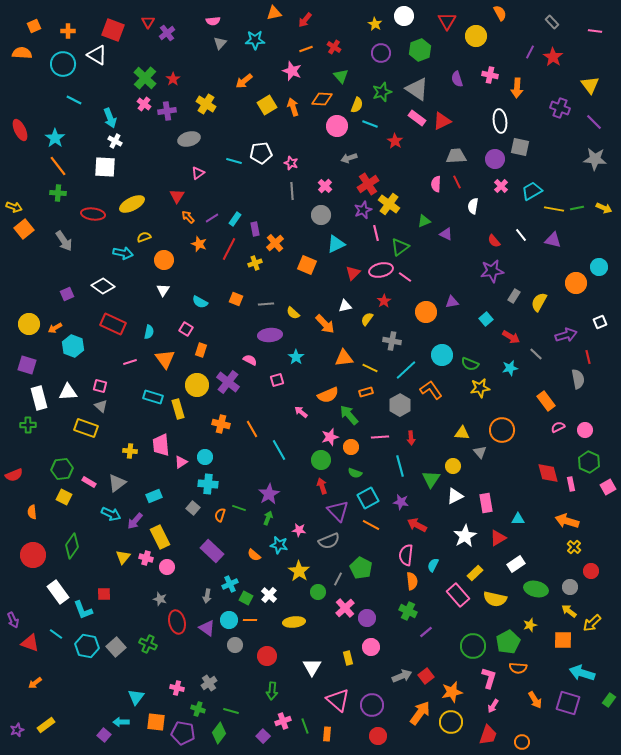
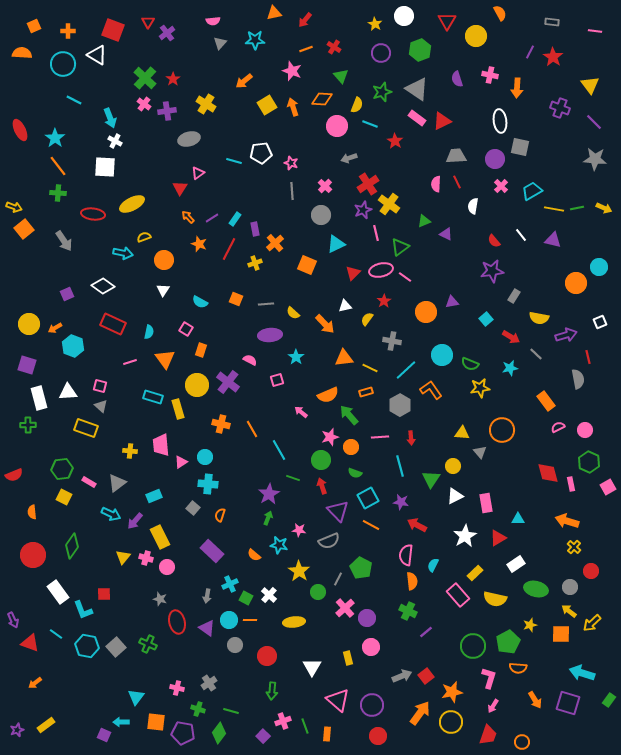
gray rectangle at (552, 22): rotated 40 degrees counterclockwise
red triangle at (177, 196): moved 3 px right, 8 px up
yellow semicircle at (539, 302): moved 16 px down; rotated 108 degrees counterclockwise
green line at (239, 508): moved 54 px right, 30 px up
orange square at (563, 640): moved 2 px left, 6 px up
purple square at (104, 735): rotated 16 degrees counterclockwise
